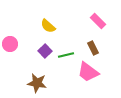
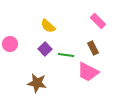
purple square: moved 2 px up
green line: rotated 21 degrees clockwise
pink trapezoid: rotated 10 degrees counterclockwise
